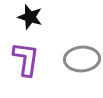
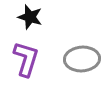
purple L-shape: rotated 9 degrees clockwise
